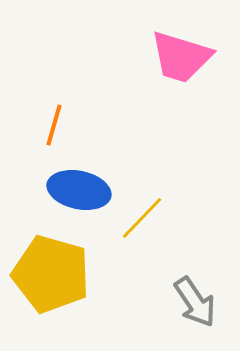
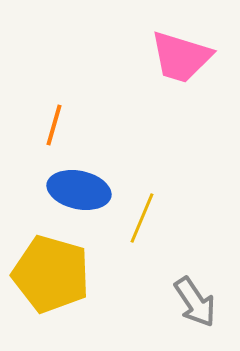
yellow line: rotated 21 degrees counterclockwise
